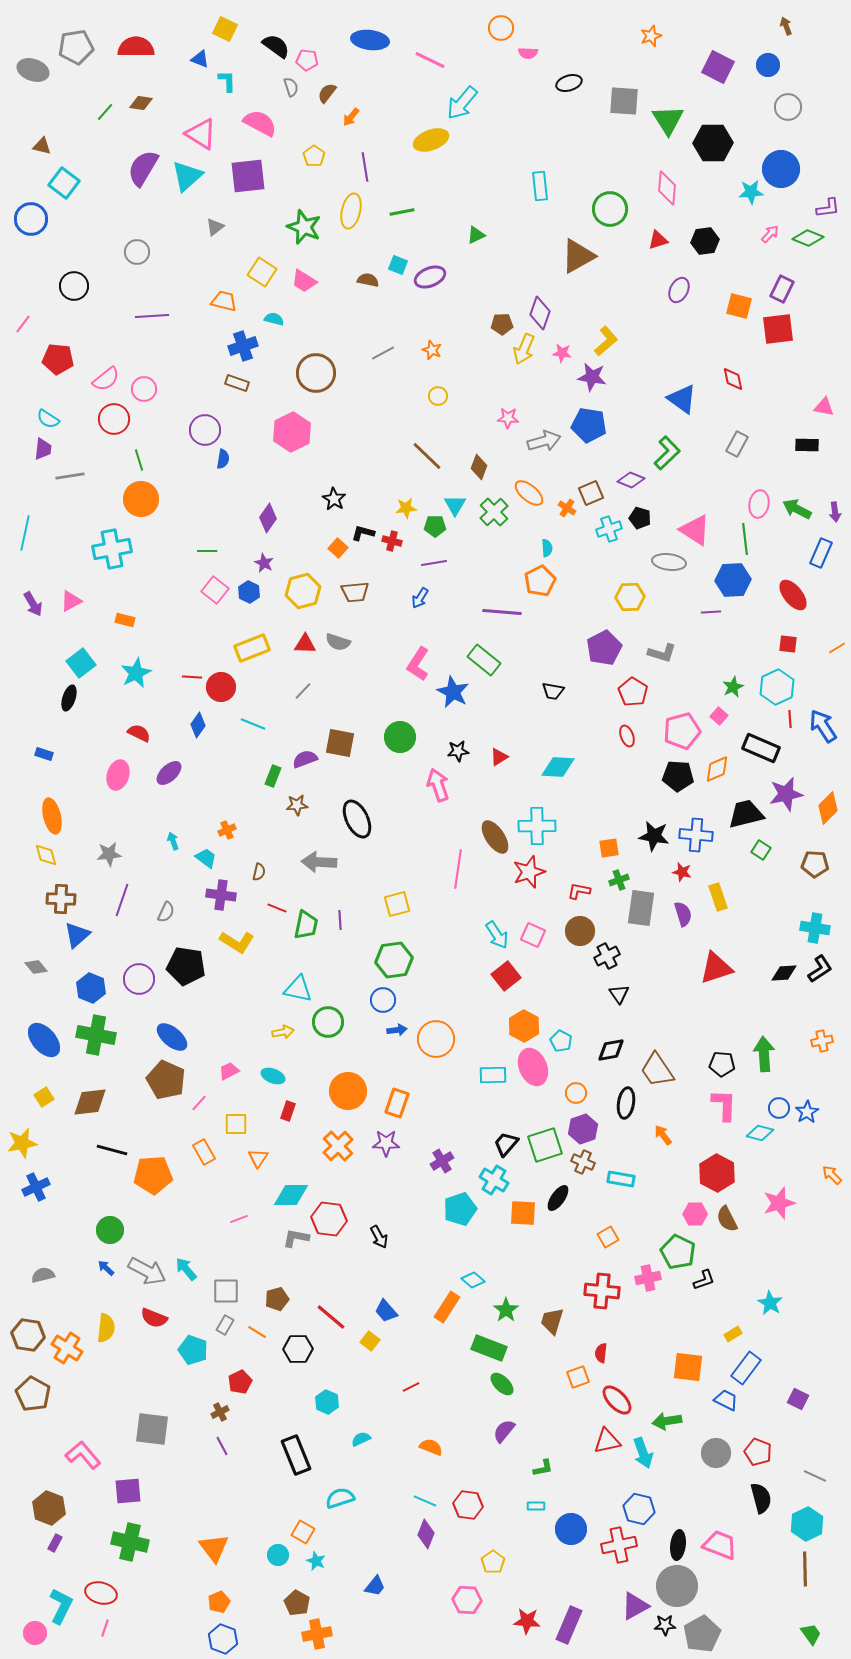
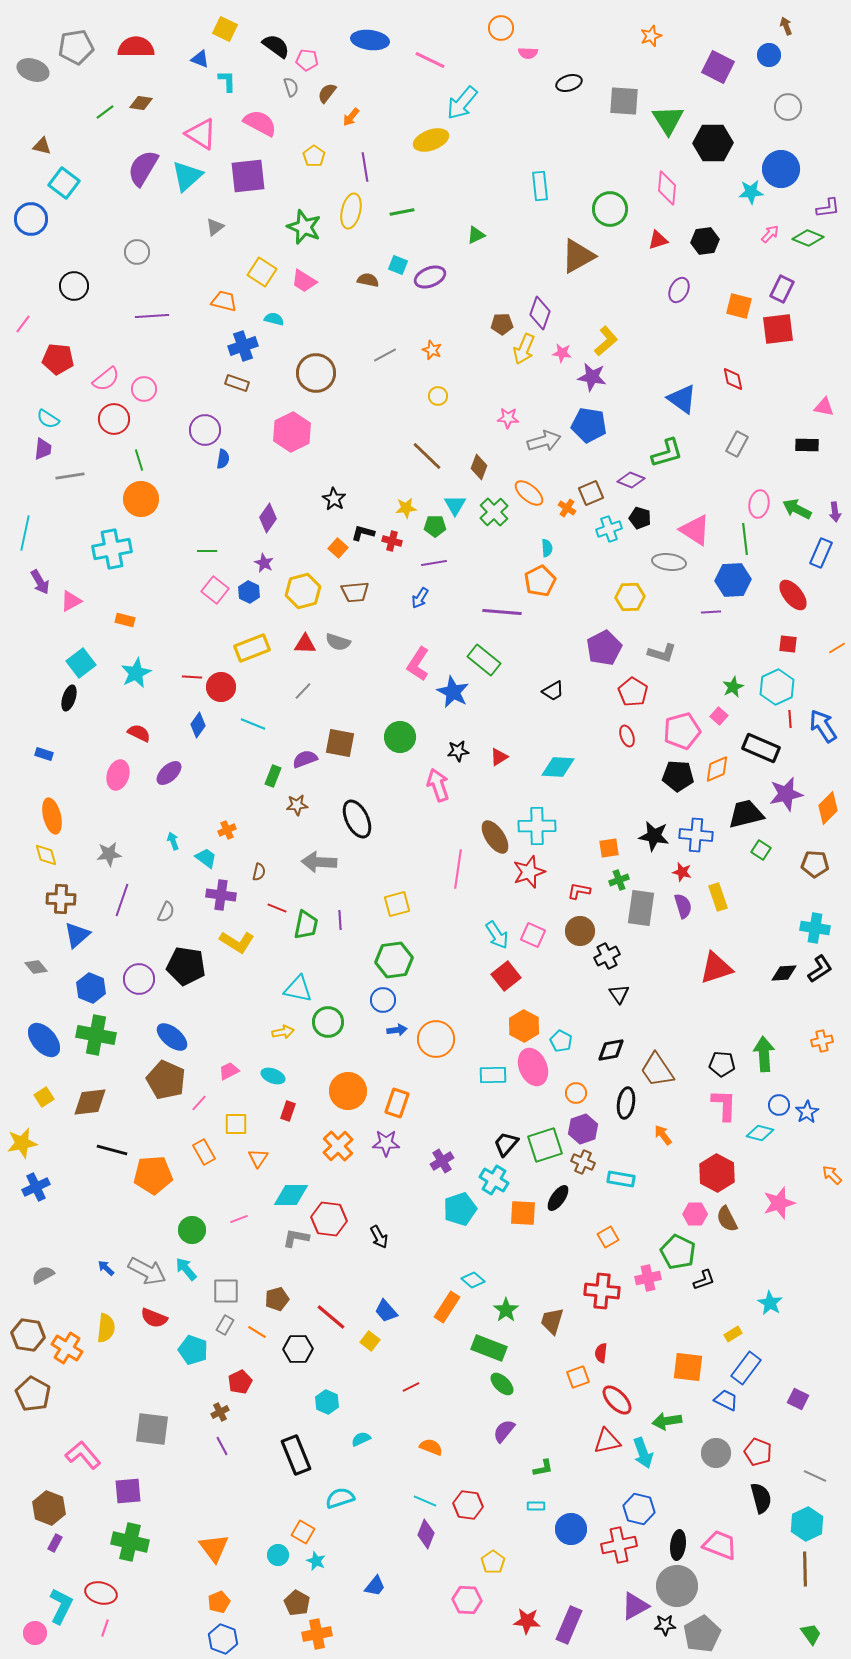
blue circle at (768, 65): moved 1 px right, 10 px up
green line at (105, 112): rotated 12 degrees clockwise
gray line at (383, 353): moved 2 px right, 2 px down
green L-shape at (667, 453): rotated 28 degrees clockwise
purple arrow at (33, 604): moved 7 px right, 22 px up
black trapezoid at (553, 691): rotated 40 degrees counterclockwise
purple semicircle at (683, 914): moved 8 px up
blue circle at (779, 1108): moved 3 px up
green circle at (110, 1230): moved 82 px right
gray semicircle at (43, 1275): rotated 15 degrees counterclockwise
